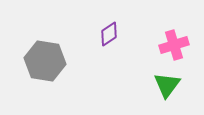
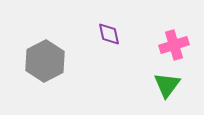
purple diamond: rotated 70 degrees counterclockwise
gray hexagon: rotated 24 degrees clockwise
